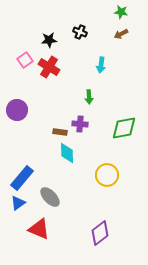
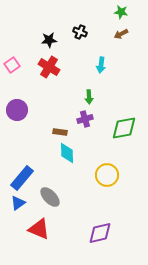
pink square: moved 13 px left, 5 px down
purple cross: moved 5 px right, 5 px up; rotated 21 degrees counterclockwise
purple diamond: rotated 25 degrees clockwise
